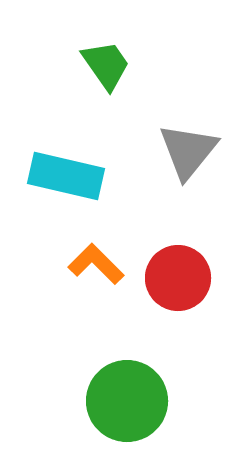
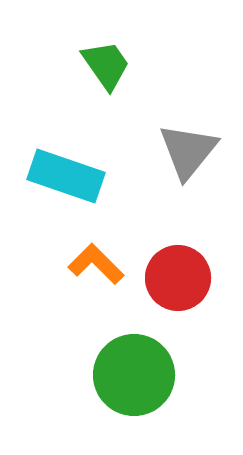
cyan rectangle: rotated 6 degrees clockwise
green circle: moved 7 px right, 26 px up
